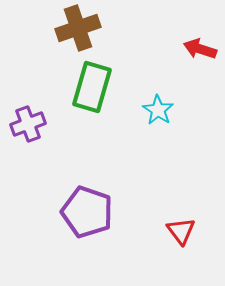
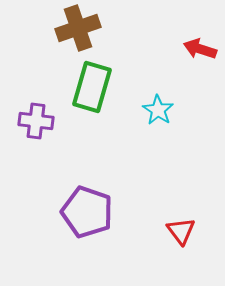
purple cross: moved 8 px right, 3 px up; rotated 28 degrees clockwise
